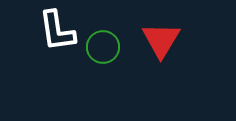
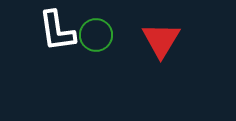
green circle: moved 7 px left, 12 px up
